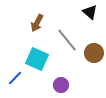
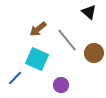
black triangle: moved 1 px left
brown arrow: moved 1 px right, 6 px down; rotated 24 degrees clockwise
